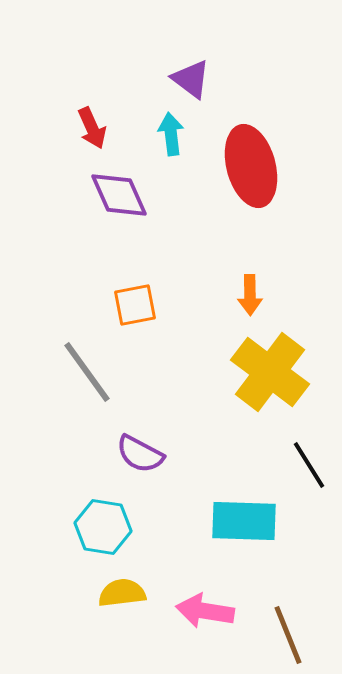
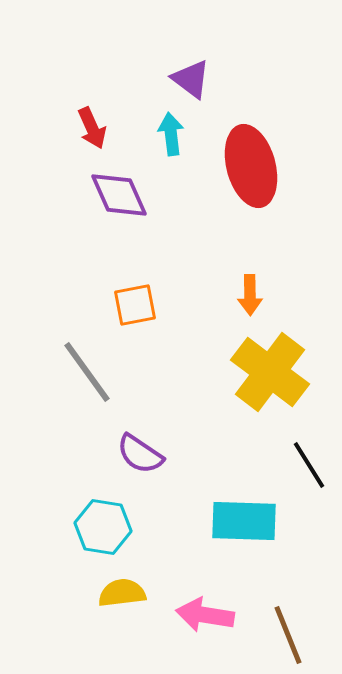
purple semicircle: rotated 6 degrees clockwise
pink arrow: moved 4 px down
